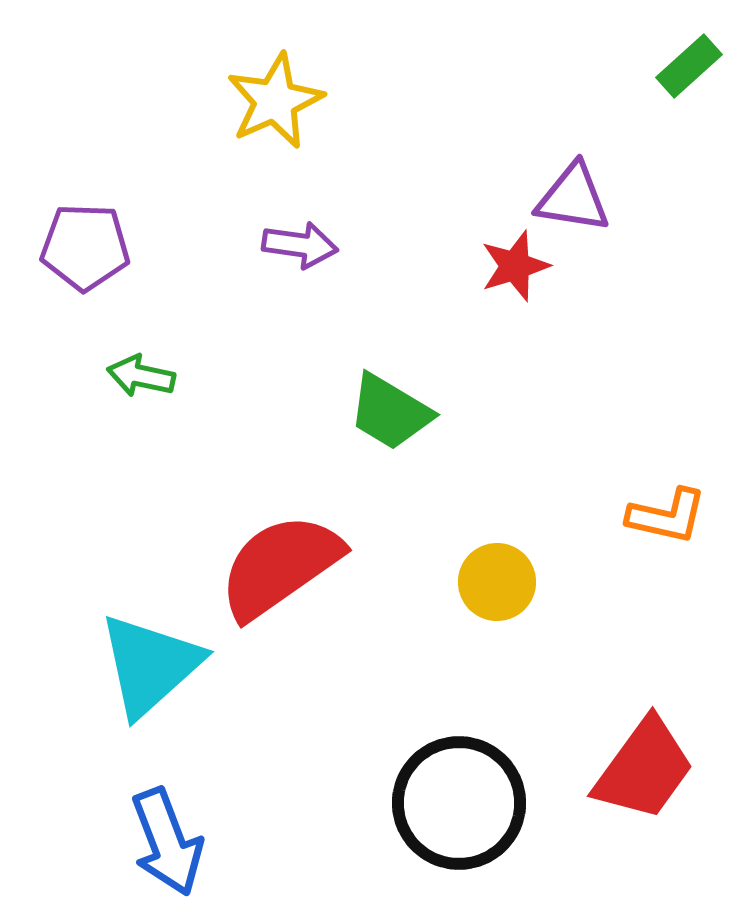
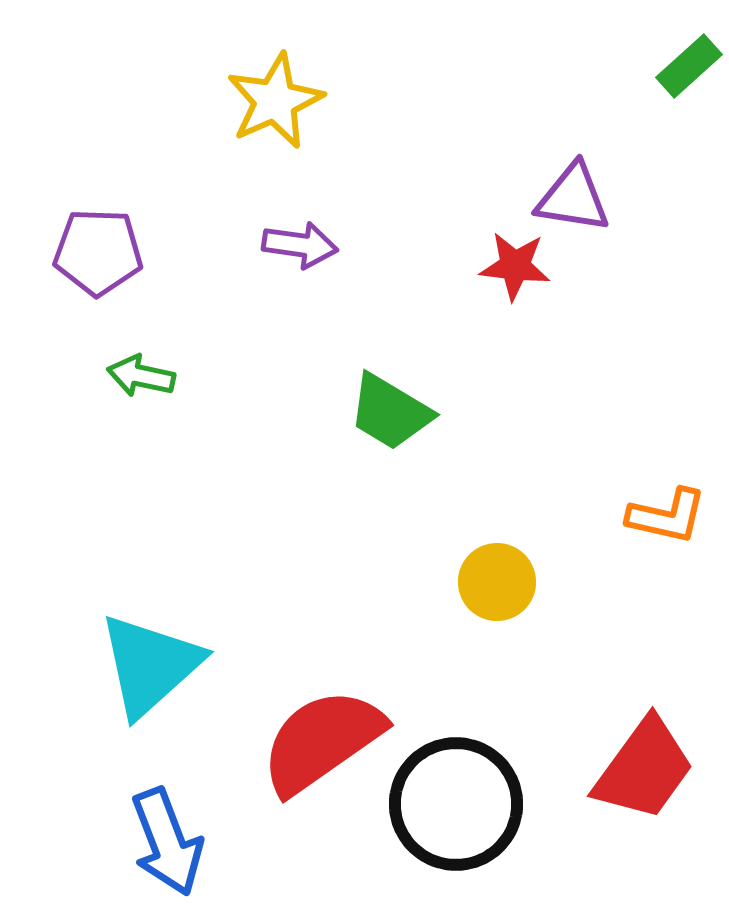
purple pentagon: moved 13 px right, 5 px down
red star: rotated 24 degrees clockwise
red semicircle: moved 42 px right, 175 px down
black circle: moved 3 px left, 1 px down
